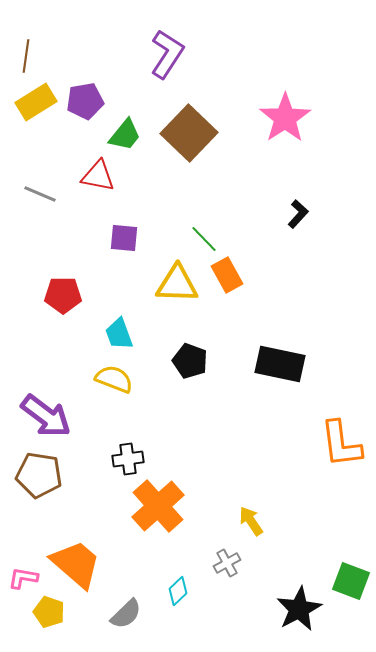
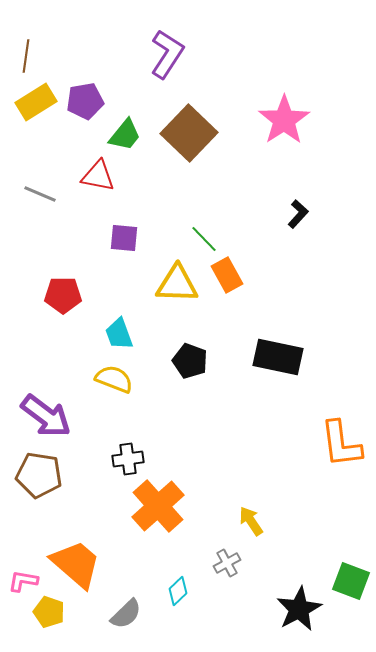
pink star: moved 1 px left, 2 px down
black rectangle: moved 2 px left, 7 px up
pink L-shape: moved 3 px down
